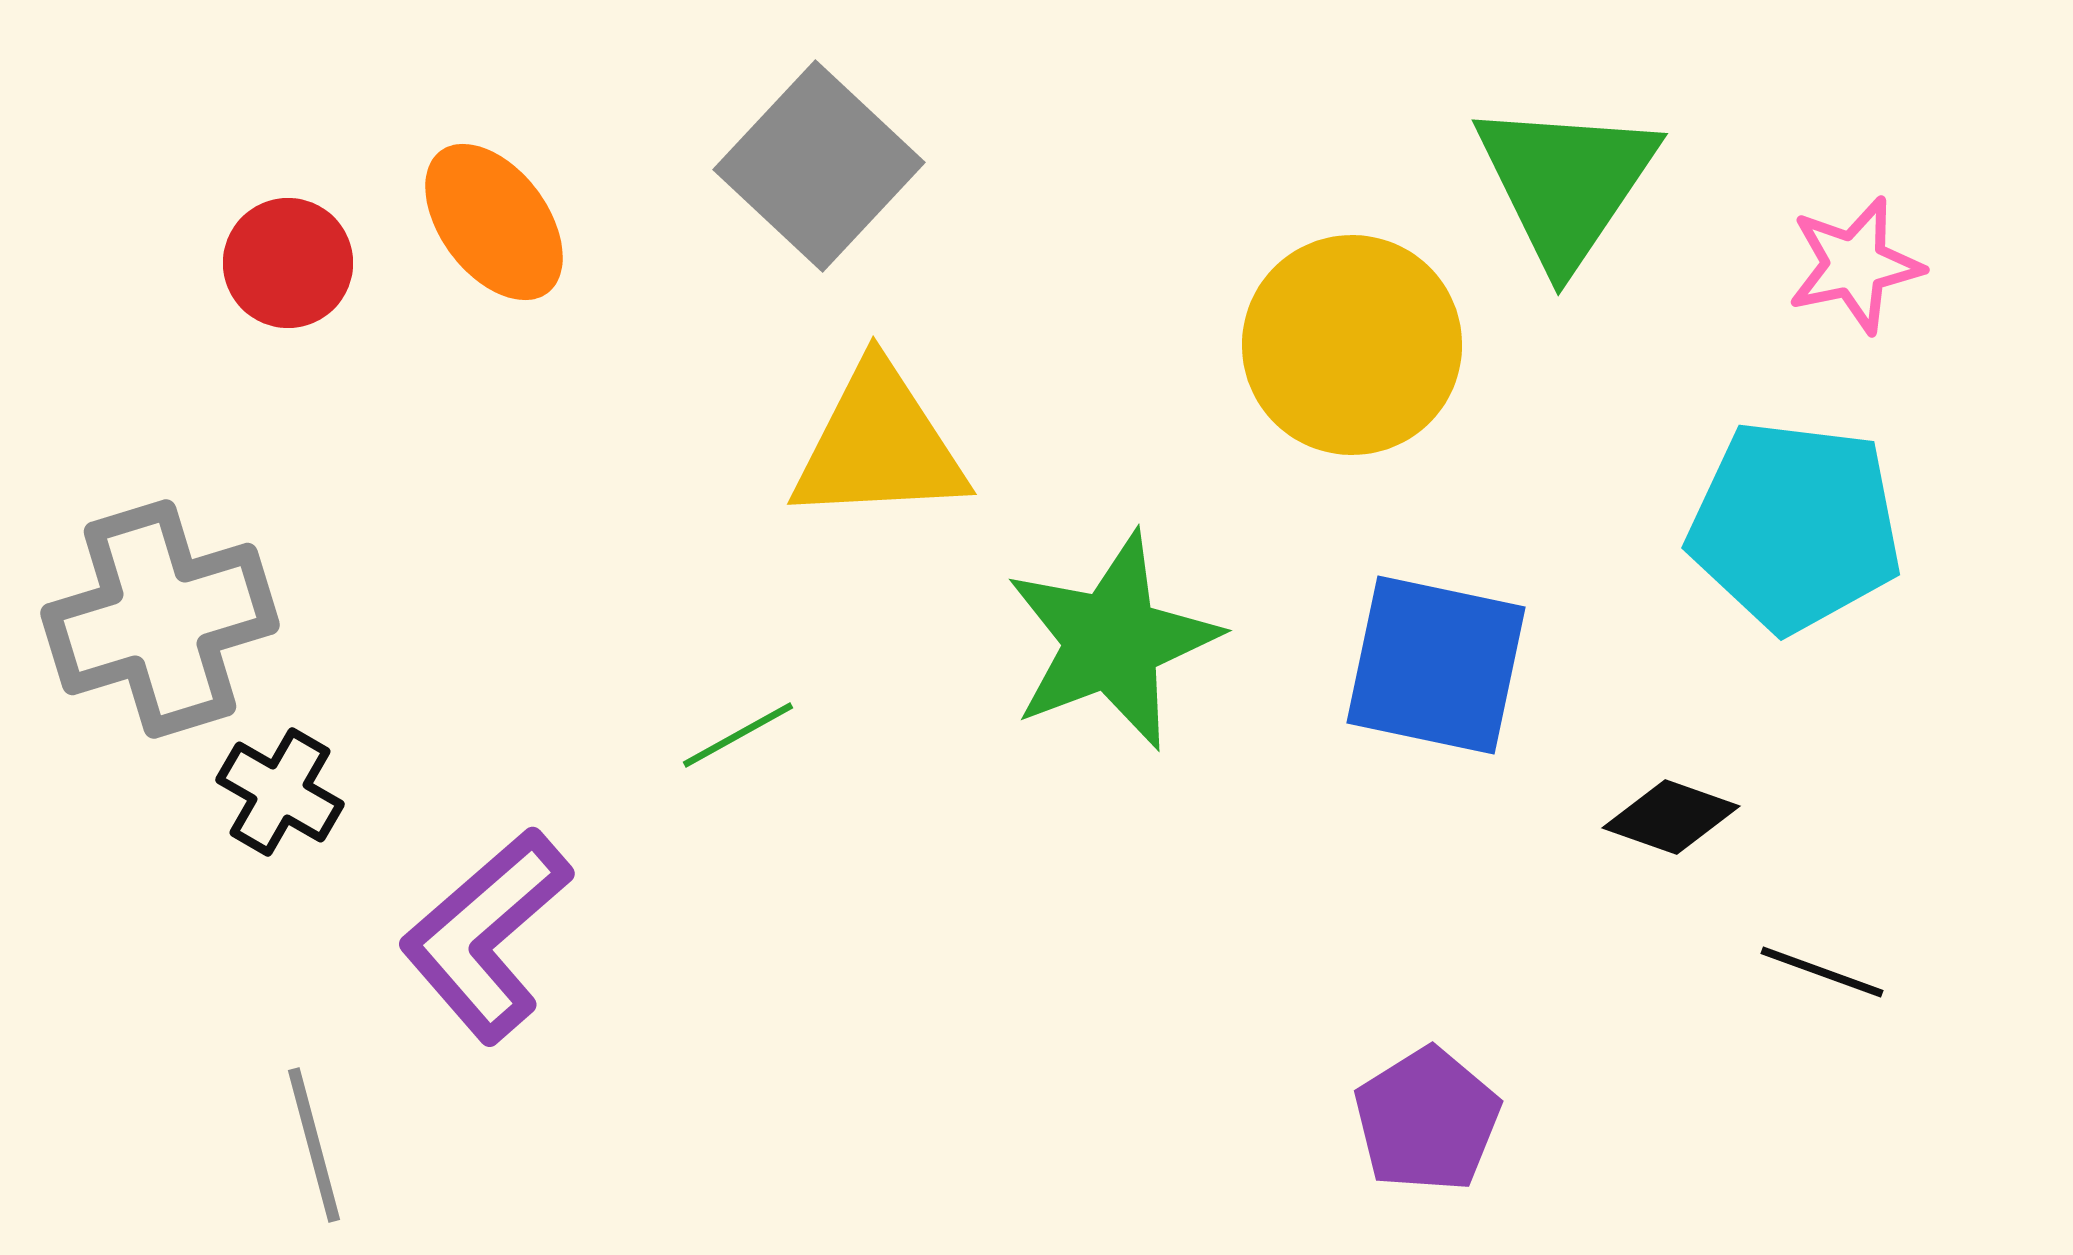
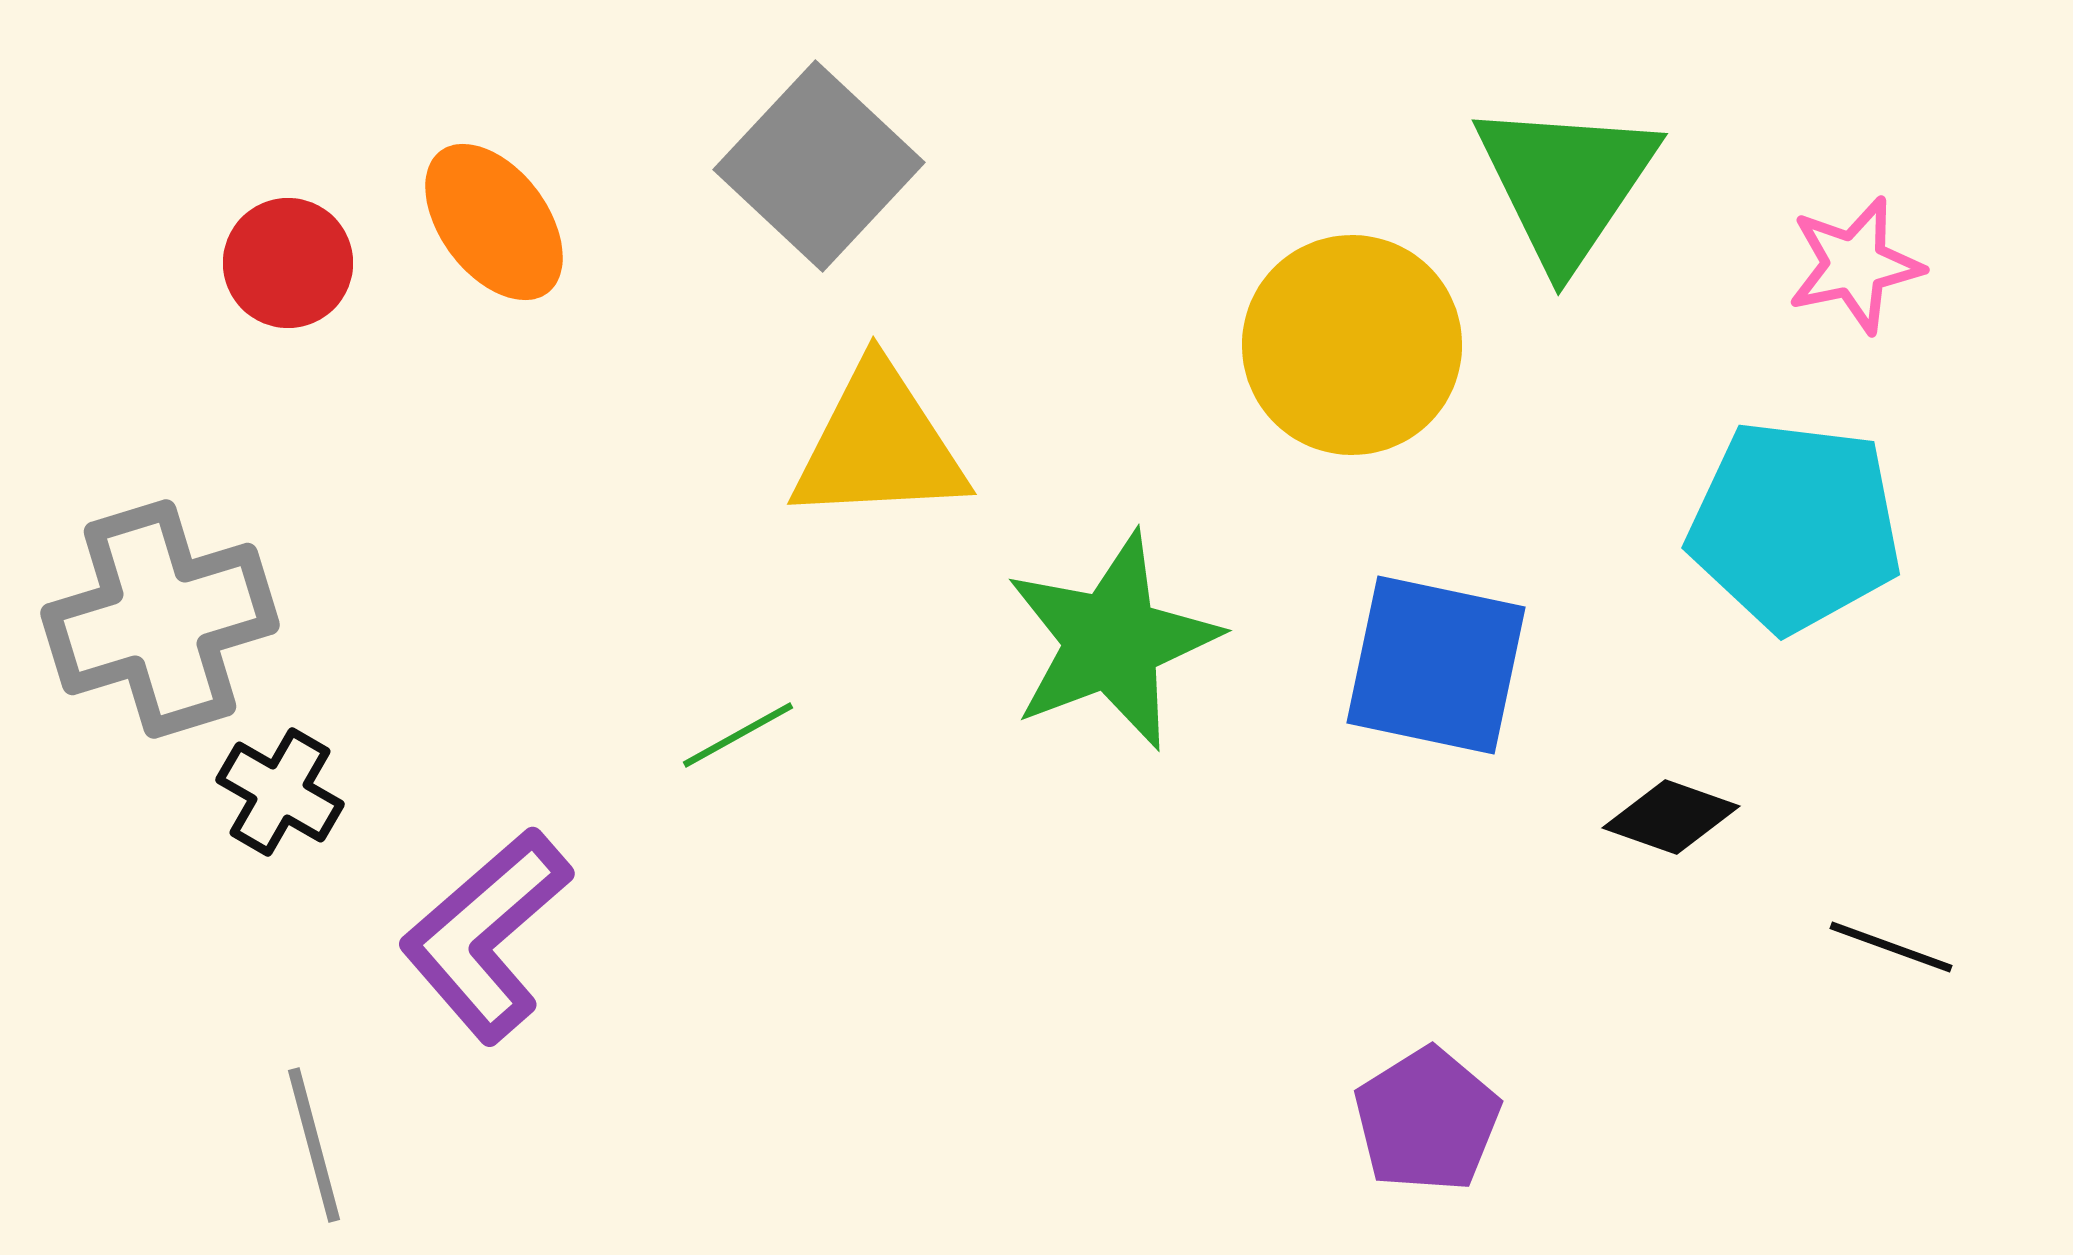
black line: moved 69 px right, 25 px up
